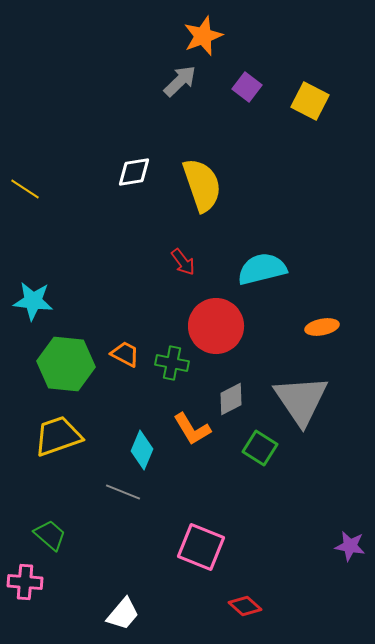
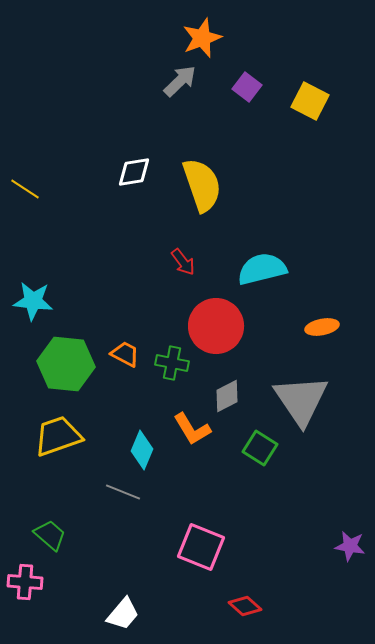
orange star: moved 1 px left, 2 px down
gray diamond: moved 4 px left, 3 px up
